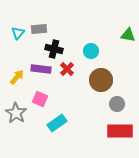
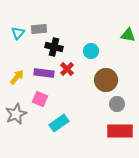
black cross: moved 2 px up
purple rectangle: moved 3 px right, 4 px down
brown circle: moved 5 px right
gray star: moved 1 px down; rotated 15 degrees clockwise
cyan rectangle: moved 2 px right
